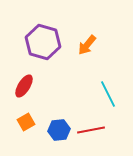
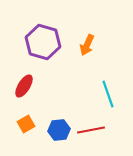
orange arrow: rotated 15 degrees counterclockwise
cyan line: rotated 8 degrees clockwise
orange square: moved 2 px down
